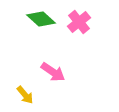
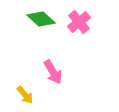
pink arrow: rotated 25 degrees clockwise
